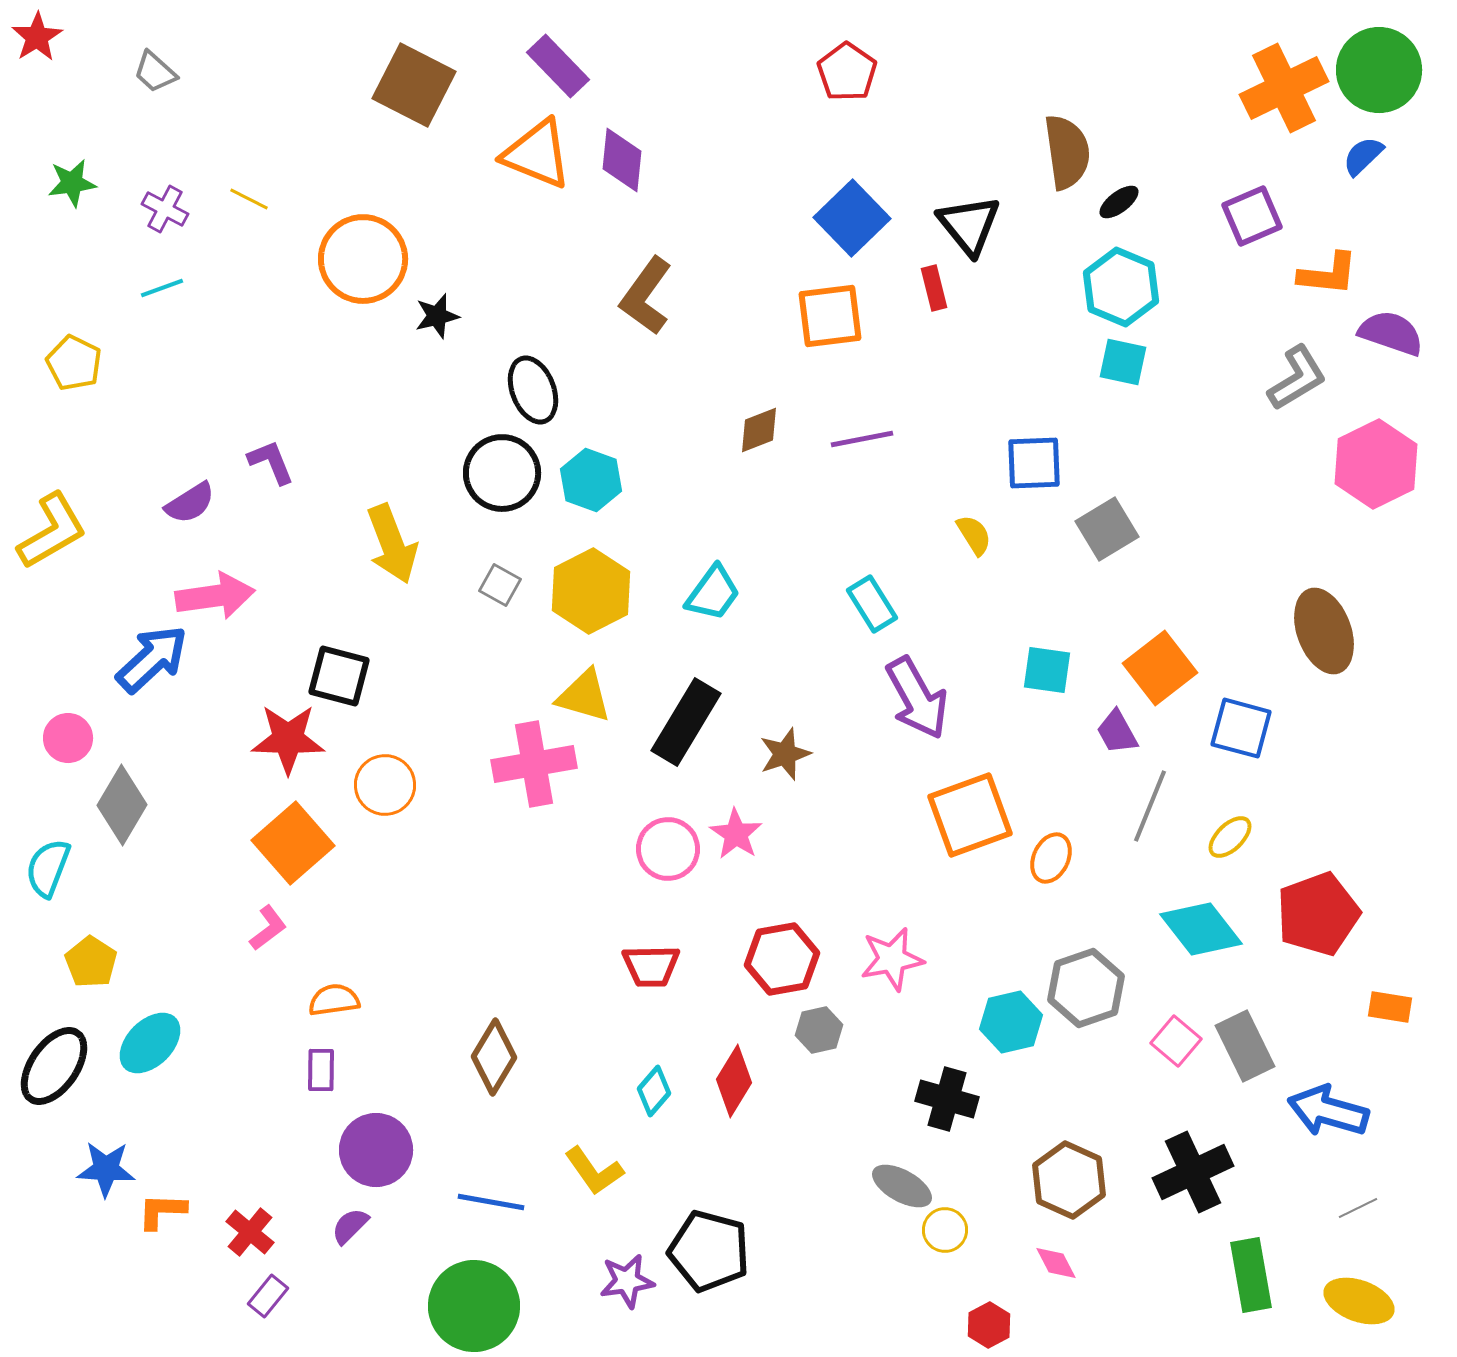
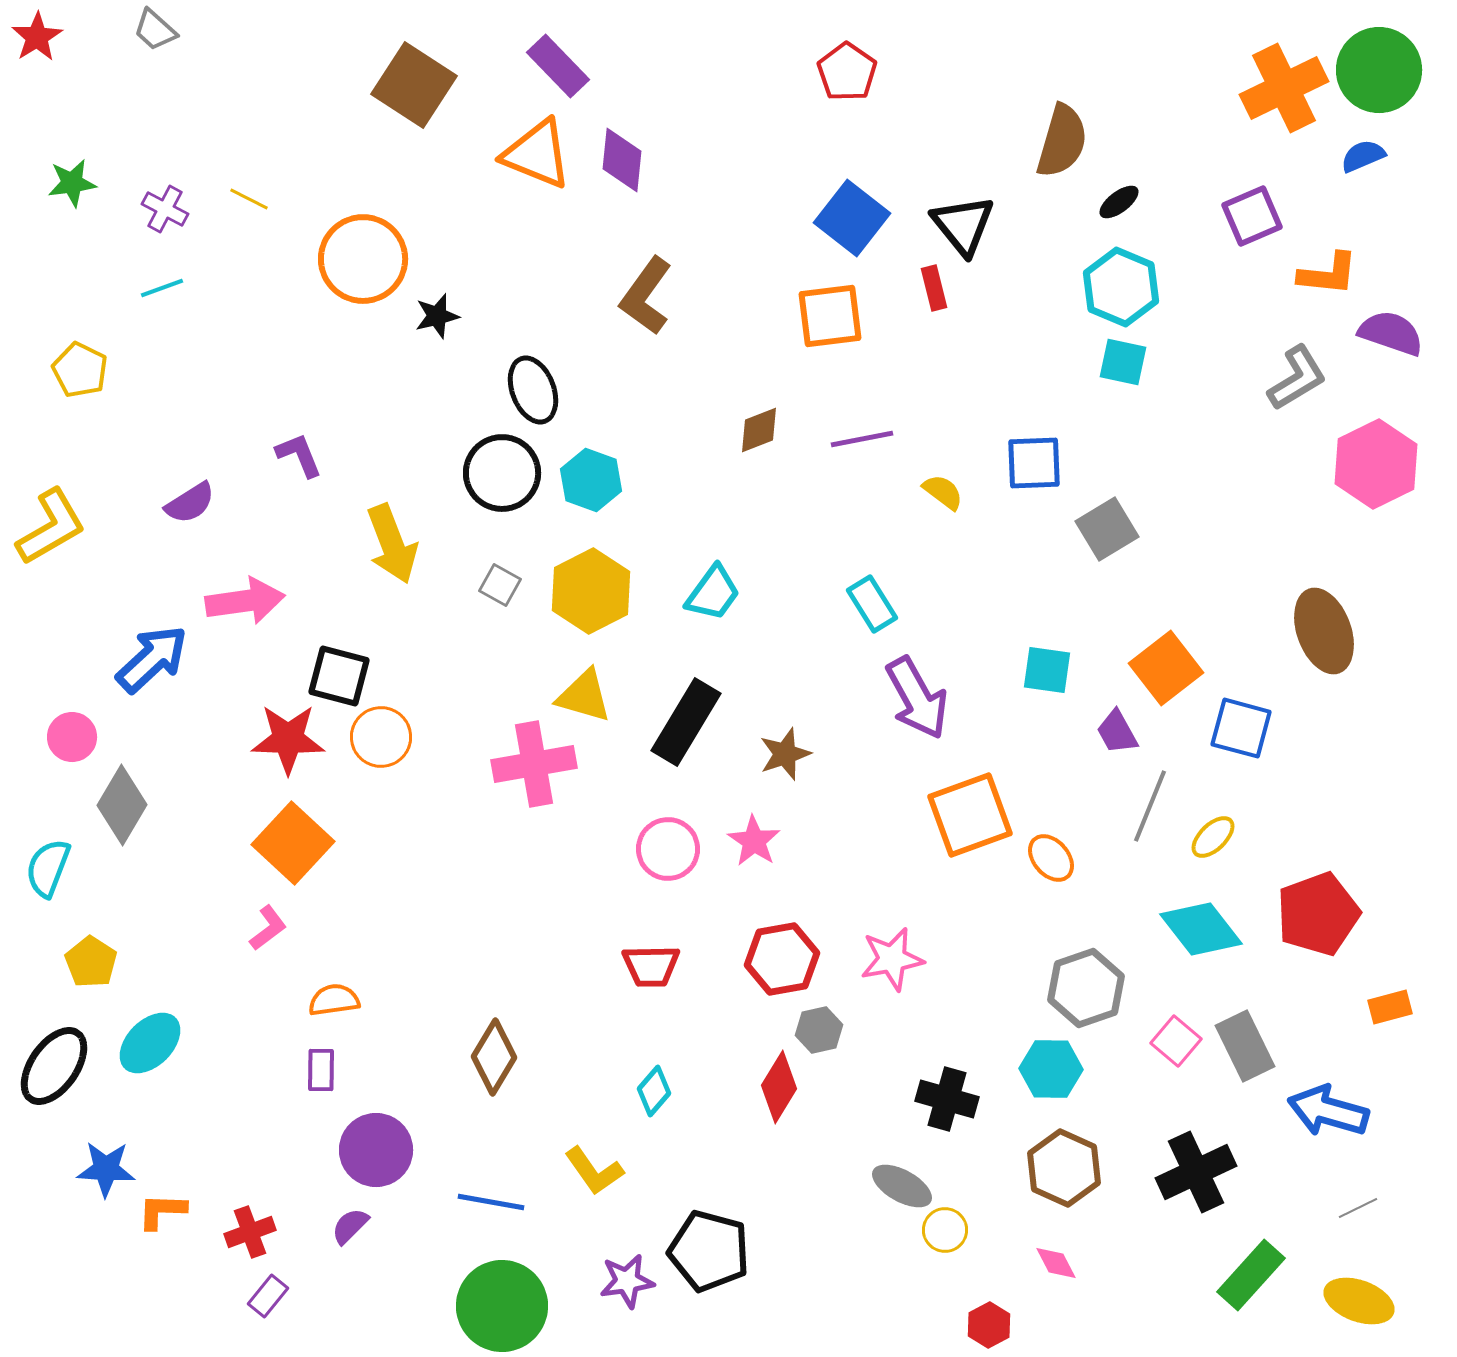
gray trapezoid at (155, 72): moved 42 px up
brown square at (414, 85): rotated 6 degrees clockwise
brown semicircle at (1067, 152): moved 5 px left, 11 px up; rotated 24 degrees clockwise
blue semicircle at (1363, 156): rotated 21 degrees clockwise
blue square at (852, 218): rotated 8 degrees counterclockwise
black triangle at (969, 225): moved 6 px left
yellow pentagon at (74, 363): moved 6 px right, 7 px down
purple L-shape at (271, 462): moved 28 px right, 7 px up
yellow L-shape at (52, 531): moved 1 px left, 4 px up
yellow semicircle at (974, 535): moved 31 px left, 43 px up; rotated 21 degrees counterclockwise
pink arrow at (215, 596): moved 30 px right, 5 px down
orange square at (1160, 668): moved 6 px right
pink circle at (68, 738): moved 4 px right, 1 px up
orange circle at (385, 785): moved 4 px left, 48 px up
pink star at (736, 834): moved 18 px right, 7 px down
yellow ellipse at (1230, 837): moved 17 px left
orange square at (293, 843): rotated 6 degrees counterclockwise
orange ellipse at (1051, 858): rotated 66 degrees counterclockwise
orange rectangle at (1390, 1007): rotated 24 degrees counterclockwise
cyan hexagon at (1011, 1022): moved 40 px right, 47 px down; rotated 14 degrees clockwise
red diamond at (734, 1081): moved 45 px right, 6 px down
black cross at (1193, 1172): moved 3 px right
brown hexagon at (1069, 1180): moved 5 px left, 12 px up
red cross at (250, 1232): rotated 30 degrees clockwise
green rectangle at (1251, 1275): rotated 52 degrees clockwise
green circle at (474, 1306): moved 28 px right
